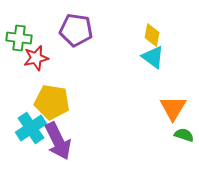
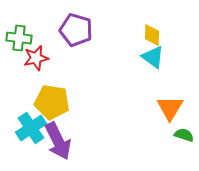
purple pentagon: rotated 8 degrees clockwise
yellow diamond: rotated 10 degrees counterclockwise
orange triangle: moved 3 px left
